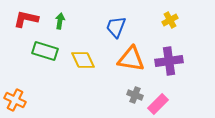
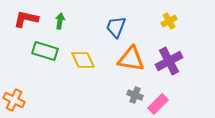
yellow cross: moved 1 px left, 1 px down
purple cross: rotated 20 degrees counterclockwise
orange cross: moved 1 px left
